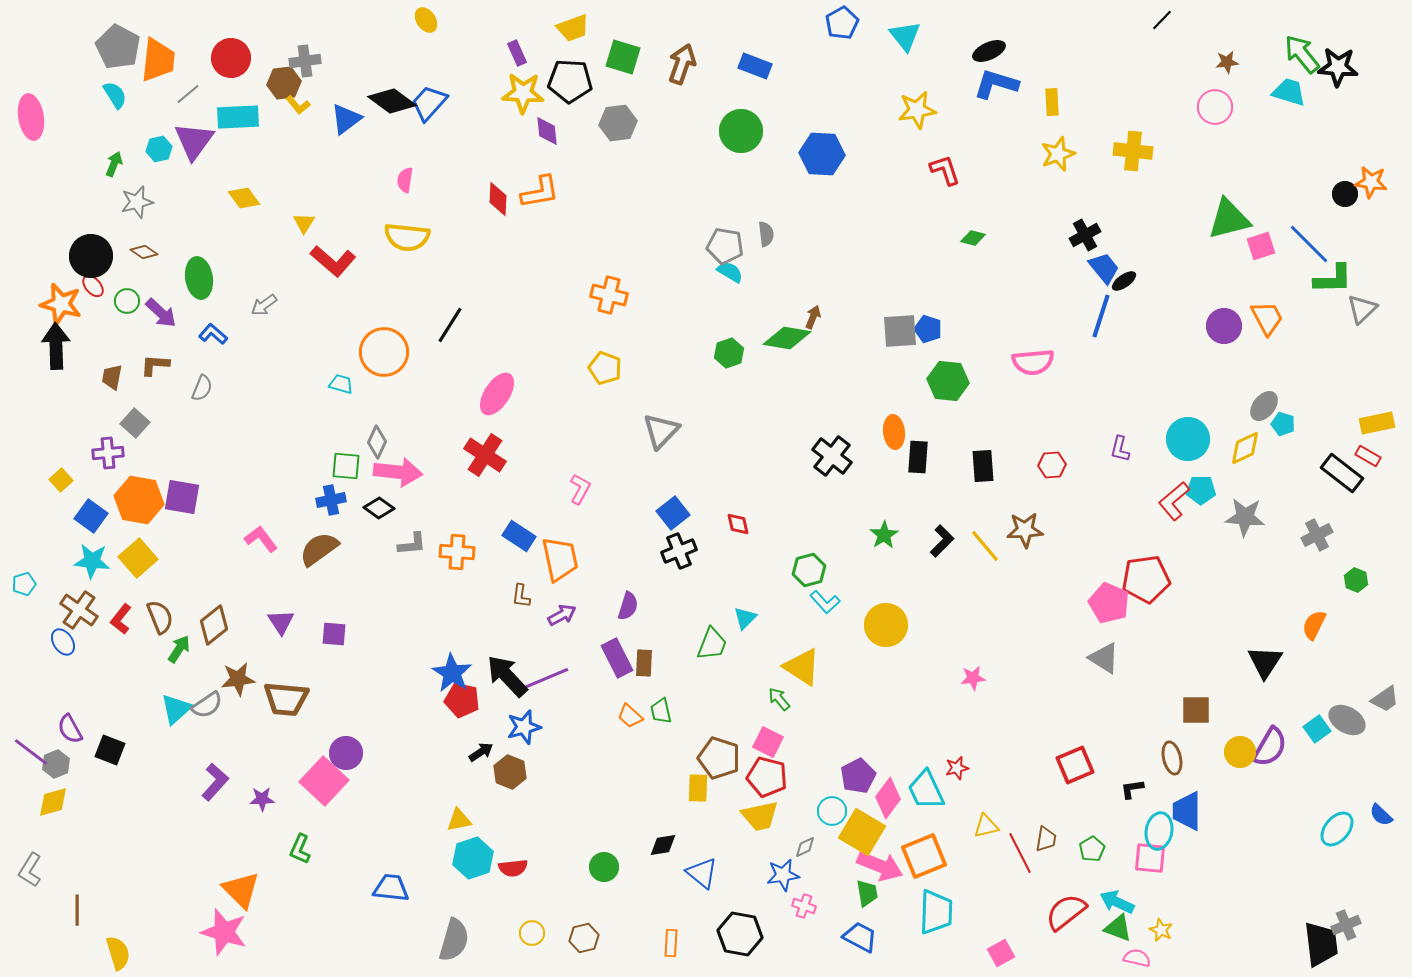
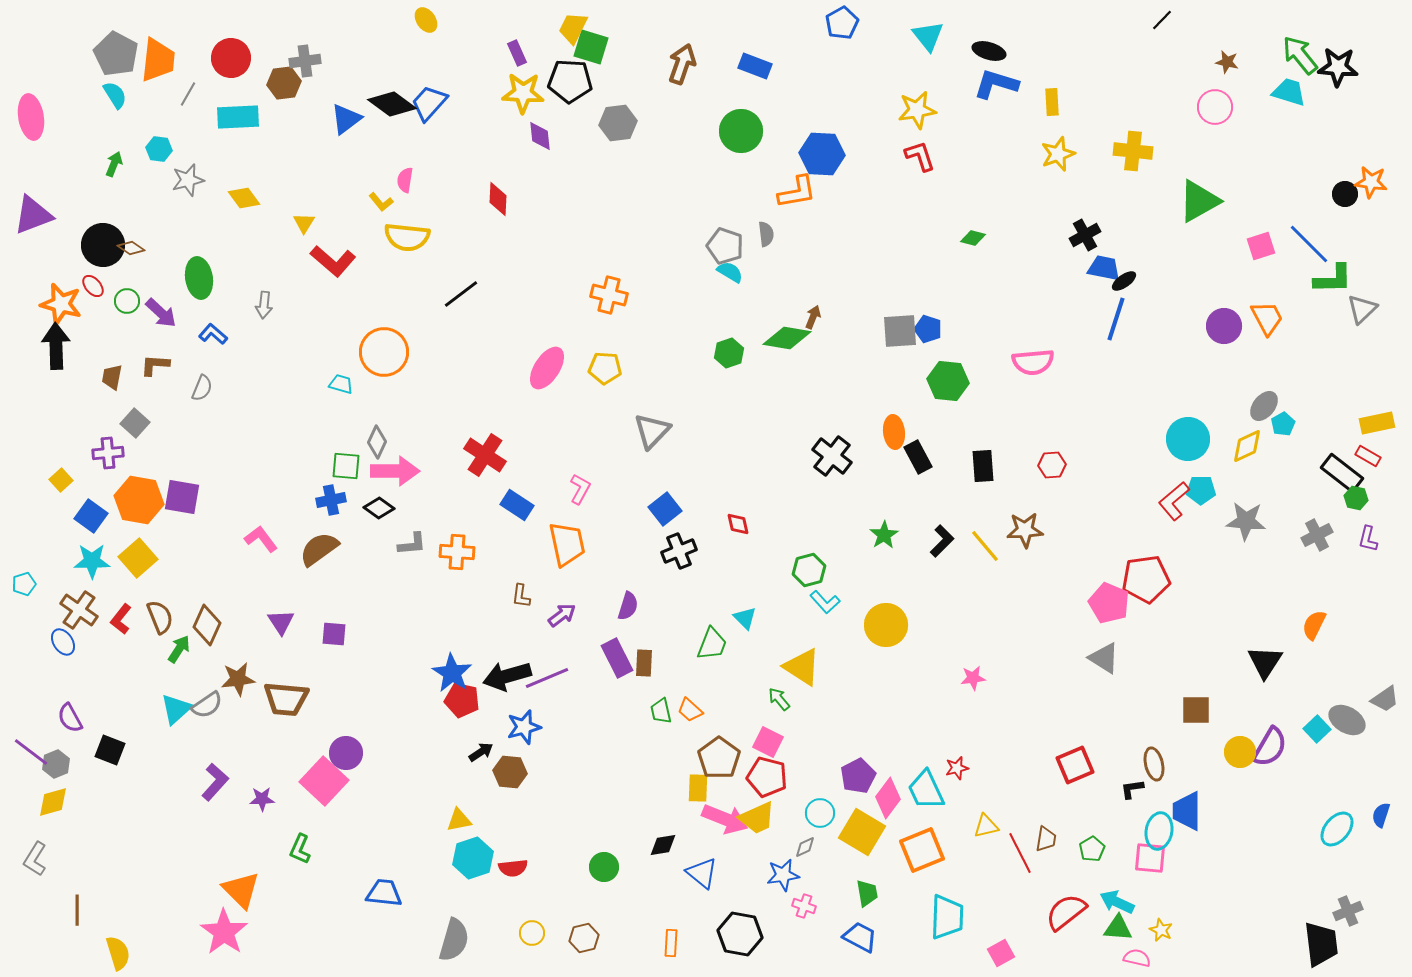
yellow trapezoid at (573, 28): rotated 136 degrees clockwise
cyan triangle at (905, 36): moved 23 px right
gray pentagon at (118, 47): moved 2 px left, 7 px down
black ellipse at (989, 51): rotated 40 degrees clockwise
green arrow at (1302, 54): moved 2 px left, 1 px down
green square at (623, 57): moved 32 px left, 10 px up
brown star at (1227, 62): rotated 20 degrees clockwise
gray line at (188, 94): rotated 20 degrees counterclockwise
black diamond at (392, 101): moved 3 px down
yellow L-shape at (298, 105): moved 83 px right, 97 px down
purple diamond at (547, 131): moved 7 px left, 5 px down
purple triangle at (194, 141): moved 161 px left, 74 px down; rotated 33 degrees clockwise
cyan hexagon at (159, 149): rotated 20 degrees clockwise
red L-shape at (945, 170): moved 25 px left, 14 px up
orange L-shape at (540, 192): moved 257 px right
gray star at (137, 202): moved 51 px right, 22 px up
green triangle at (1229, 219): moved 30 px left, 18 px up; rotated 15 degrees counterclockwise
gray pentagon at (725, 246): rotated 9 degrees clockwise
brown diamond at (144, 252): moved 13 px left, 4 px up
black circle at (91, 256): moved 12 px right, 11 px up
blue trapezoid at (1104, 268): rotated 40 degrees counterclockwise
gray arrow at (264, 305): rotated 48 degrees counterclockwise
blue line at (1101, 316): moved 15 px right, 3 px down
black line at (450, 325): moved 11 px right, 31 px up; rotated 21 degrees clockwise
yellow pentagon at (605, 368): rotated 16 degrees counterclockwise
pink ellipse at (497, 394): moved 50 px right, 26 px up
cyan pentagon at (1283, 424): rotated 25 degrees clockwise
gray triangle at (661, 431): moved 9 px left
yellow diamond at (1245, 448): moved 2 px right, 2 px up
purple L-shape at (1120, 449): moved 248 px right, 90 px down
black rectangle at (918, 457): rotated 32 degrees counterclockwise
pink arrow at (398, 472): moved 3 px left, 1 px up; rotated 6 degrees counterclockwise
blue square at (673, 513): moved 8 px left, 4 px up
gray star at (1245, 517): moved 1 px right, 4 px down
blue rectangle at (519, 536): moved 2 px left, 31 px up
orange trapezoid at (560, 559): moved 7 px right, 15 px up
cyan star at (92, 561): rotated 6 degrees counterclockwise
green hexagon at (1356, 580): moved 82 px up; rotated 10 degrees counterclockwise
purple arrow at (562, 615): rotated 8 degrees counterclockwise
cyan triangle at (745, 618): rotated 30 degrees counterclockwise
brown diamond at (214, 625): moved 7 px left; rotated 27 degrees counterclockwise
black arrow at (507, 676): rotated 63 degrees counterclockwise
orange trapezoid at (630, 716): moved 60 px right, 6 px up
purple semicircle at (70, 729): moved 11 px up
cyan square at (1317, 729): rotated 8 degrees counterclockwise
brown pentagon at (719, 758): rotated 18 degrees clockwise
brown ellipse at (1172, 758): moved 18 px left, 6 px down
brown hexagon at (510, 772): rotated 16 degrees counterclockwise
cyan circle at (832, 811): moved 12 px left, 2 px down
blue semicircle at (1381, 815): rotated 65 degrees clockwise
yellow trapezoid at (760, 816): moved 3 px left, 2 px down; rotated 12 degrees counterclockwise
orange square at (924, 856): moved 2 px left, 6 px up
pink arrow at (880, 866): moved 155 px left, 47 px up
gray L-shape at (30, 870): moved 5 px right, 11 px up
blue trapezoid at (391, 888): moved 7 px left, 5 px down
cyan trapezoid at (936, 912): moved 11 px right, 5 px down
gray cross at (1346, 925): moved 2 px right, 14 px up
green triangle at (1118, 928): rotated 16 degrees counterclockwise
pink star at (224, 932): rotated 18 degrees clockwise
